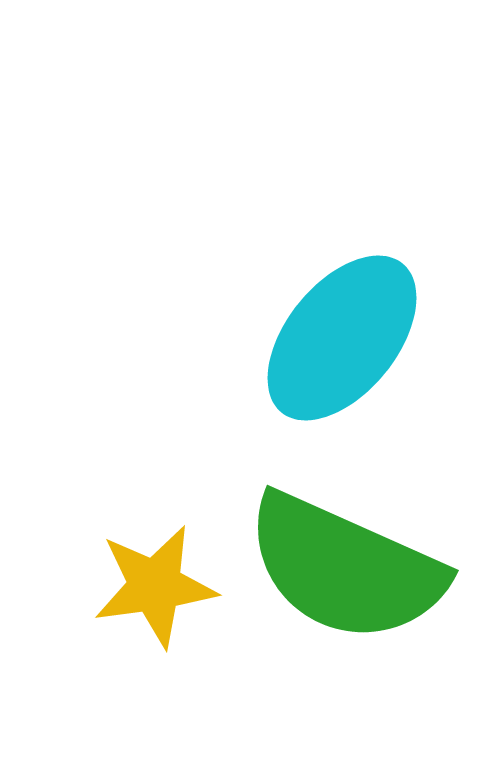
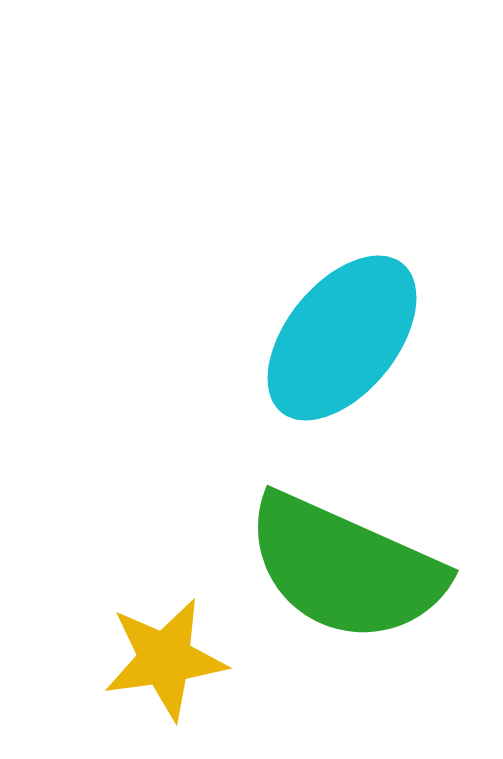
yellow star: moved 10 px right, 73 px down
